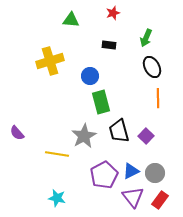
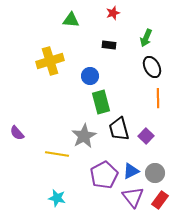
black trapezoid: moved 2 px up
